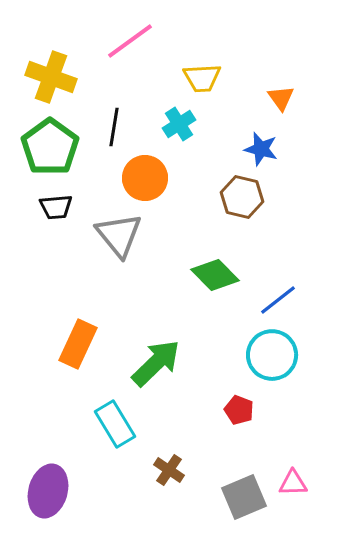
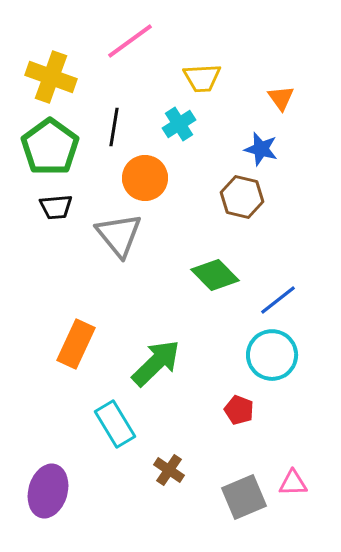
orange rectangle: moved 2 px left
